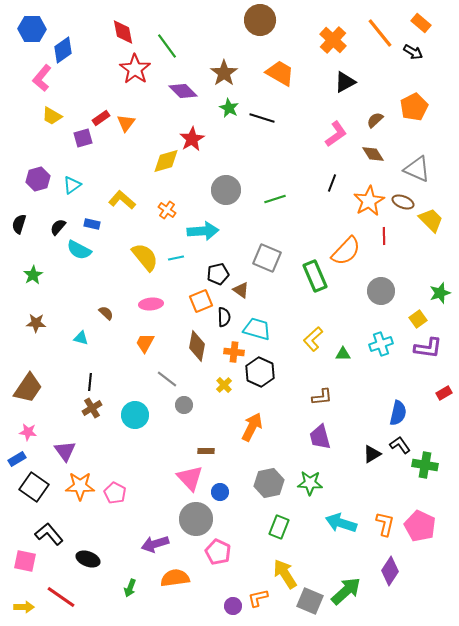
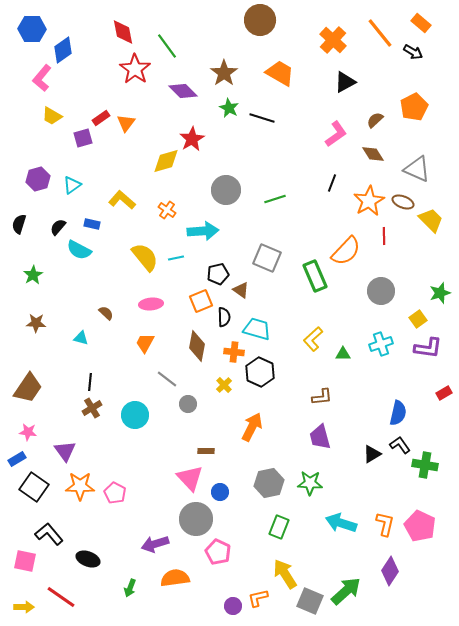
gray circle at (184, 405): moved 4 px right, 1 px up
